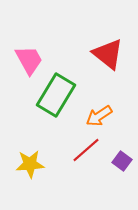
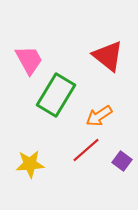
red triangle: moved 2 px down
